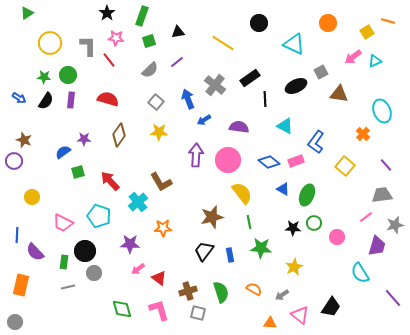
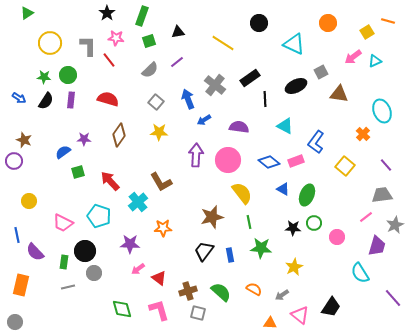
yellow circle at (32, 197): moved 3 px left, 4 px down
gray star at (395, 225): rotated 12 degrees counterclockwise
blue line at (17, 235): rotated 14 degrees counterclockwise
green semicircle at (221, 292): rotated 30 degrees counterclockwise
